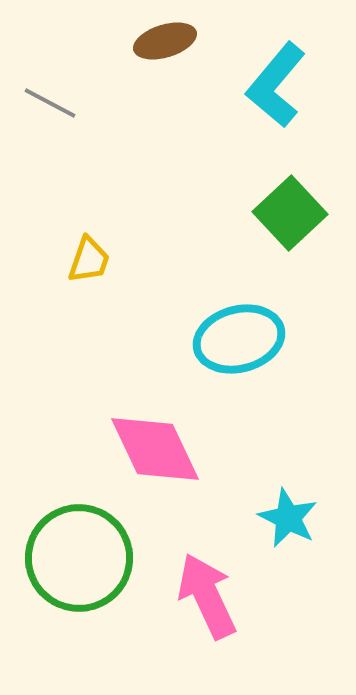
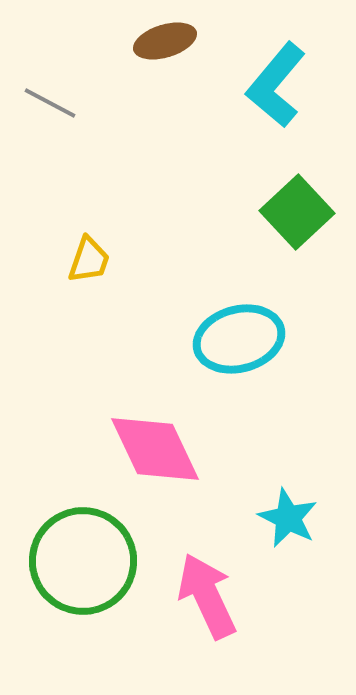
green square: moved 7 px right, 1 px up
green circle: moved 4 px right, 3 px down
